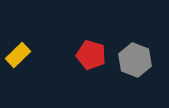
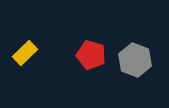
yellow rectangle: moved 7 px right, 2 px up
